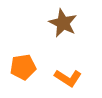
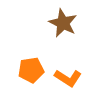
orange pentagon: moved 8 px right, 3 px down
